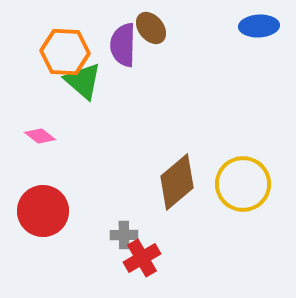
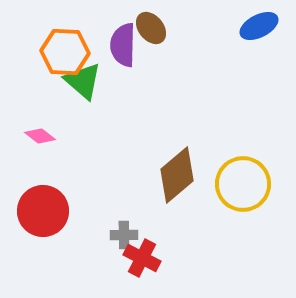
blue ellipse: rotated 24 degrees counterclockwise
brown diamond: moved 7 px up
red cross: rotated 33 degrees counterclockwise
